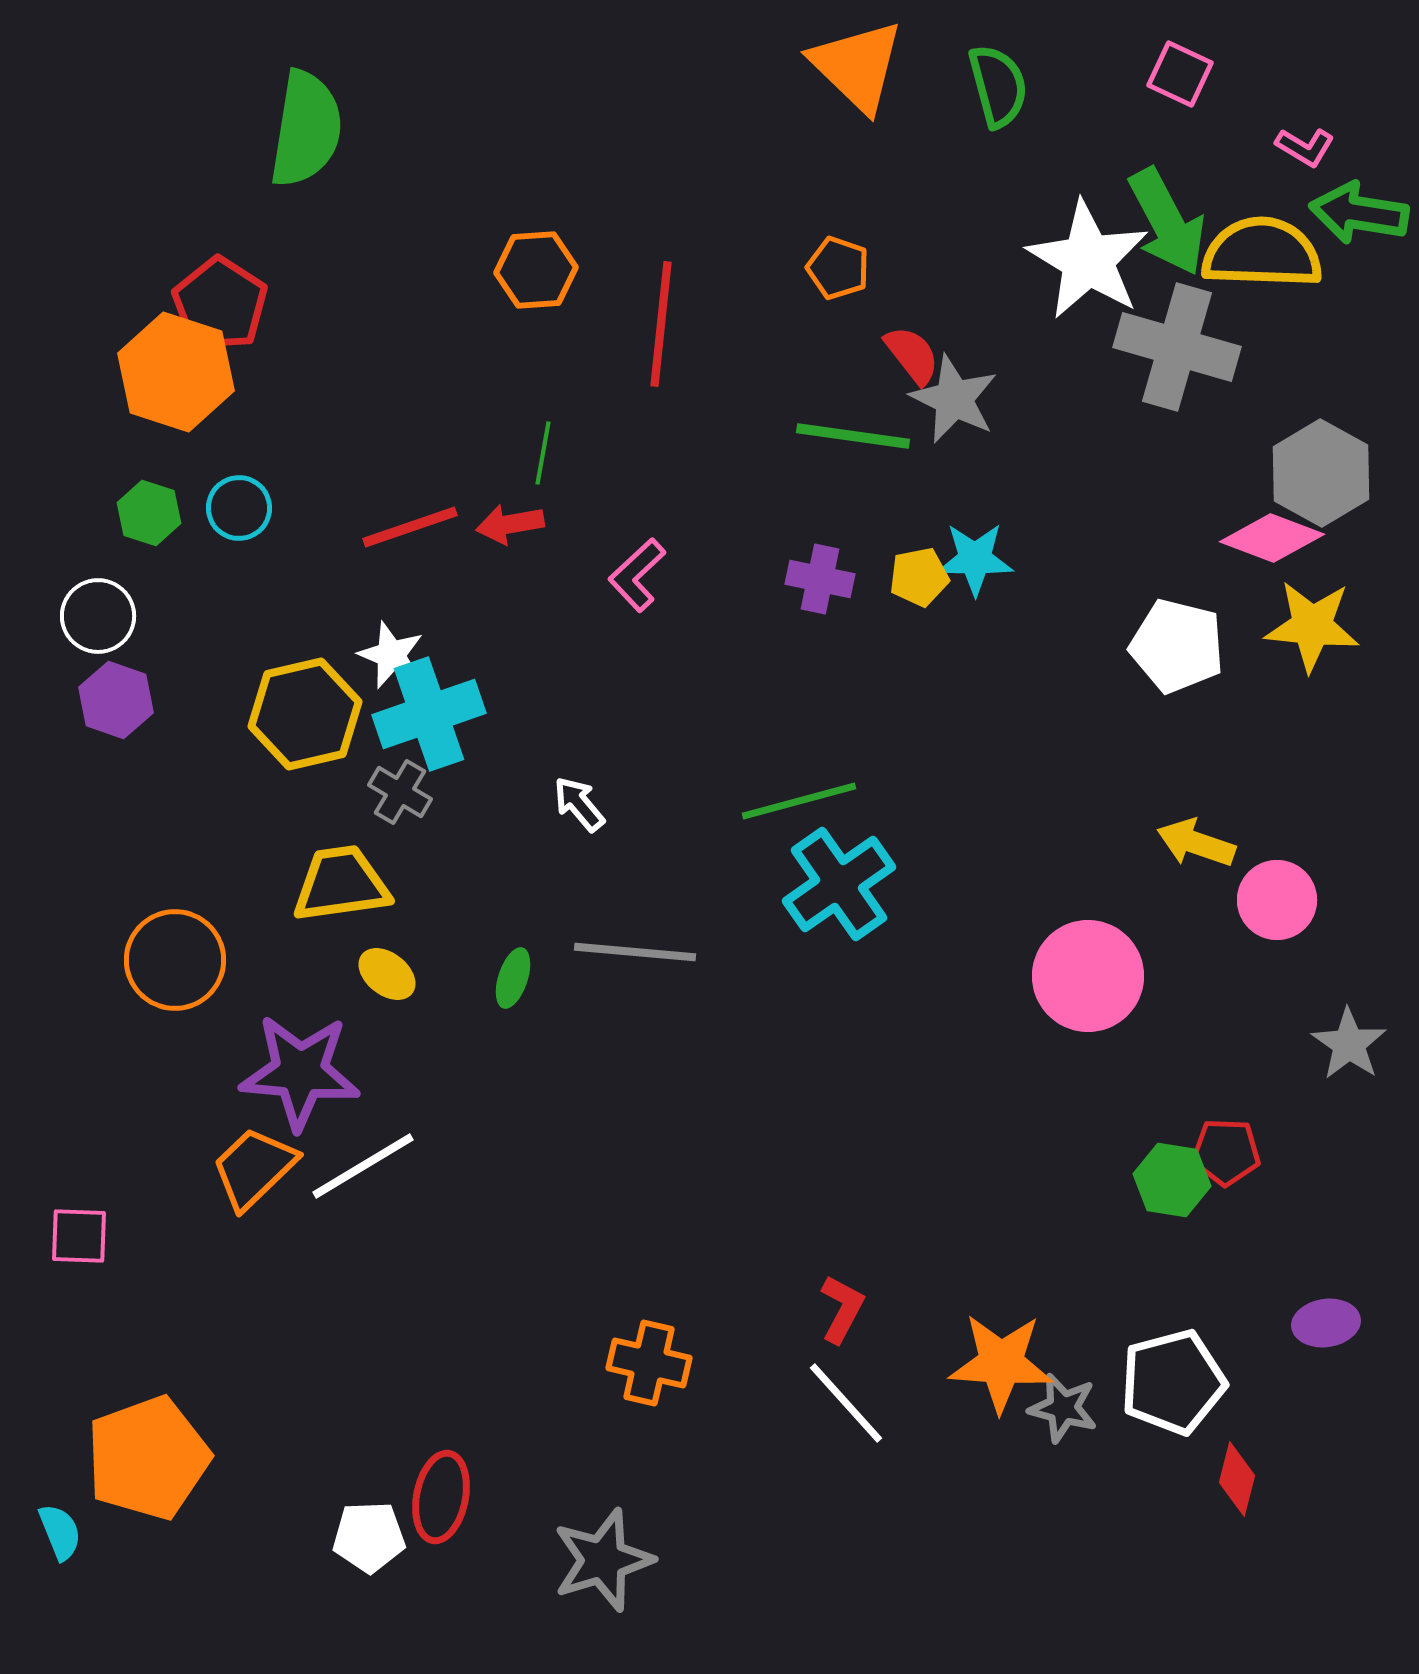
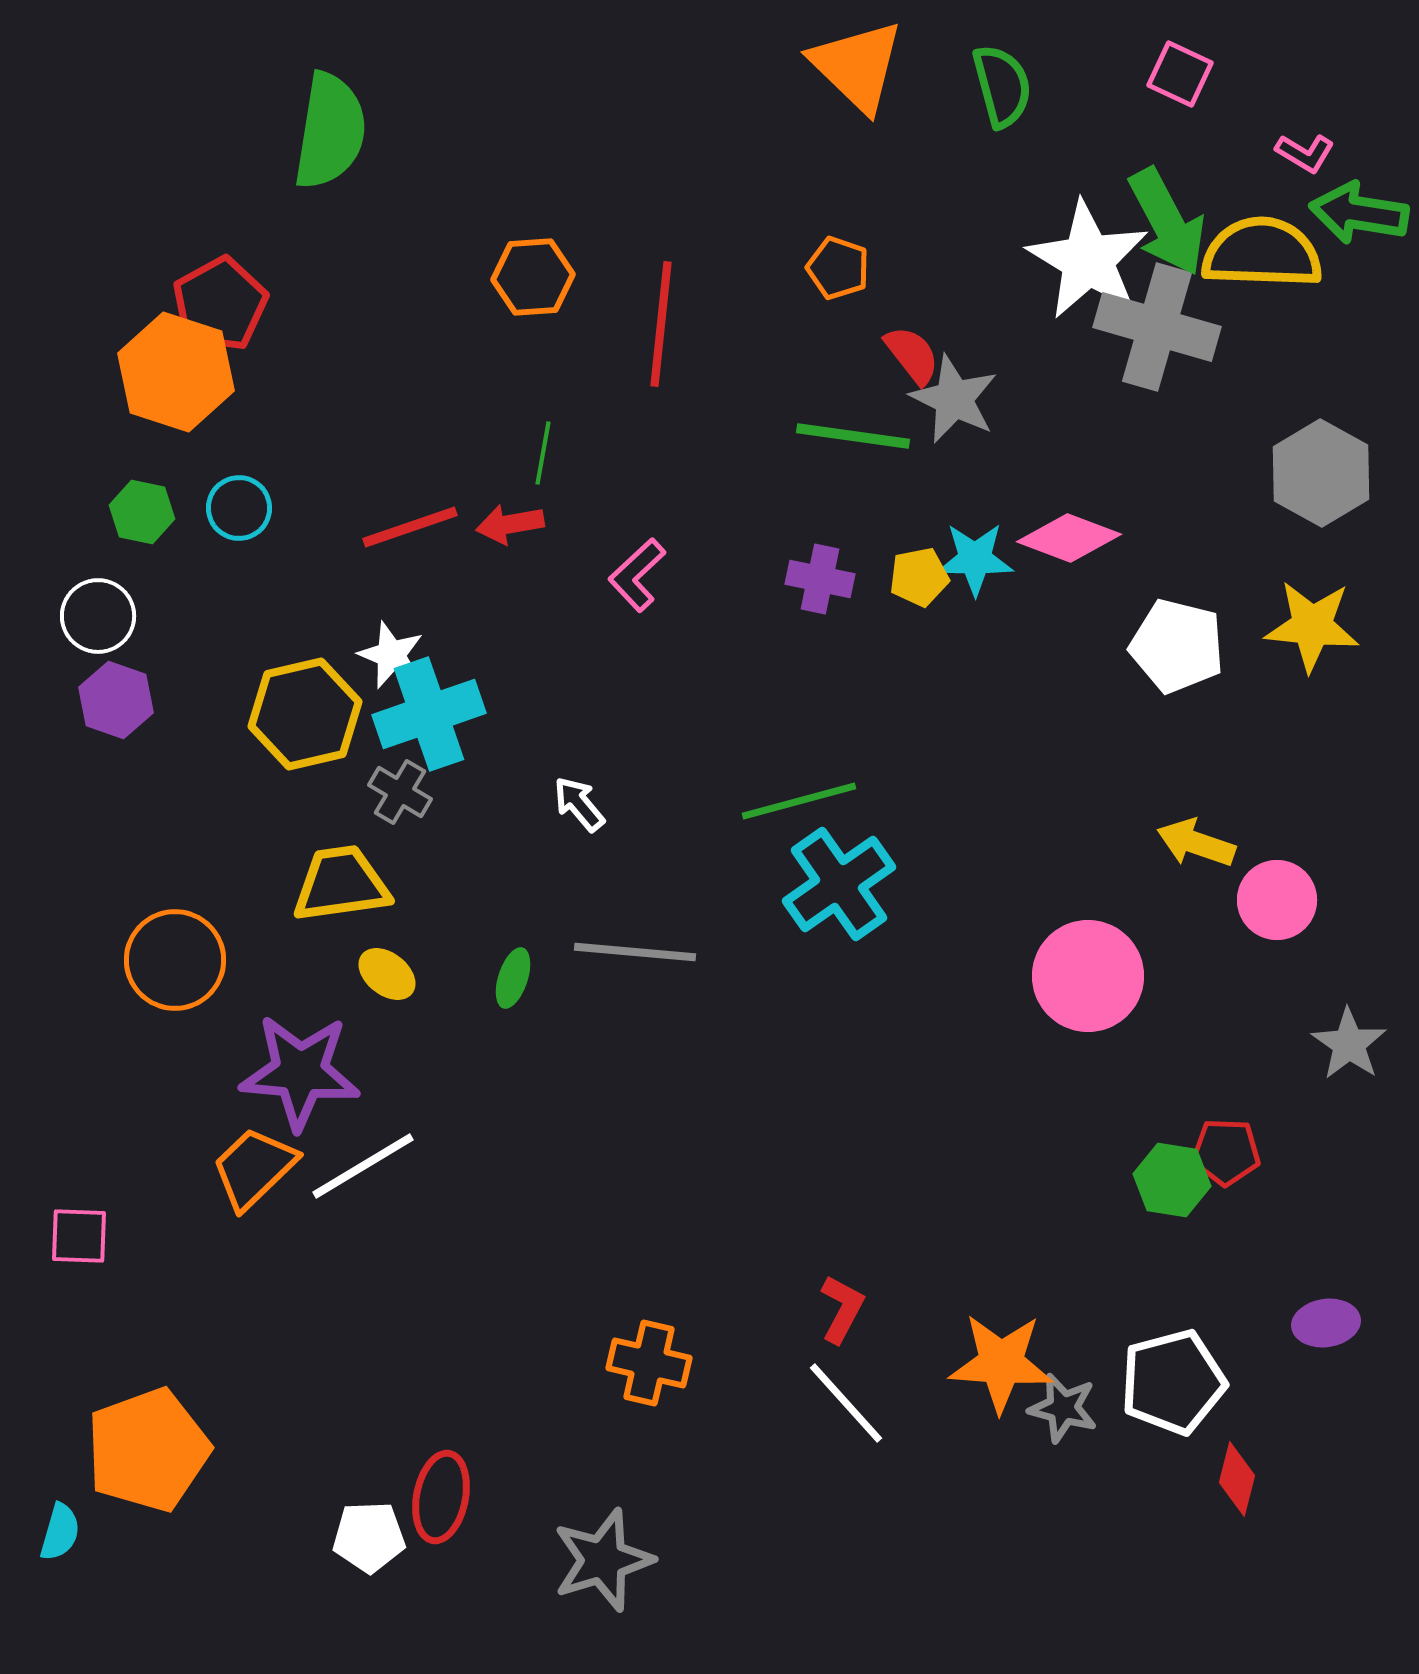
green semicircle at (998, 86): moved 4 px right
green semicircle at (306, 129): moved 24 px right, 2 px down
pink L-shape at (1305, 147): moved 6 px down
orange hexagon at (536, 270): moved 3 px left, 7 px down
red pentagon at (220, 304): rotated 10 degrees clockwise
gray cross at (1177, 347): moved 20 px left, 20 px up
green hexagon at (149, 513): moved 7 px left, 1 px up; rotated 6 degrees counterclockwise
pink diamond at (1272, 538): moved 203 px left
orange pentagon at (148, 1458): moved 8 px up
cyan semicircle at (60, 1532): rotated 38 degrees clockwise
